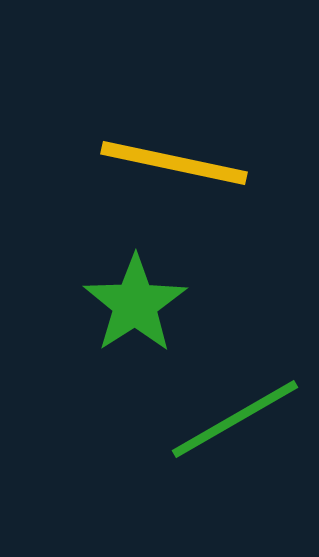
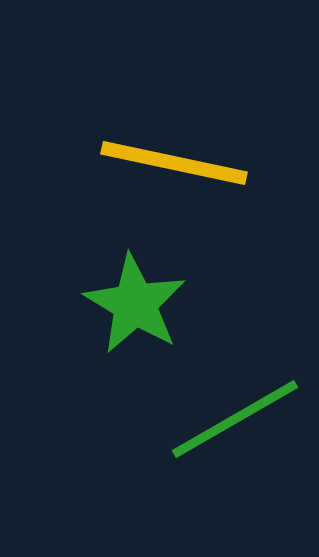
green star: rotated 8 degrees counterclockwise
